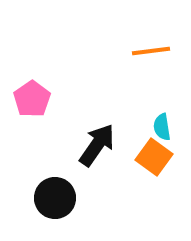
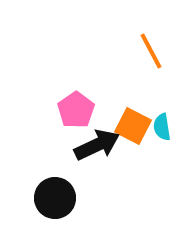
orange line: rotated 69 degrees clockwise
pink pentagon: moved 44 px right, 11 px down
black arrow: rotated 30 degrees clockwise
orange square: moved 21 px left, 31 px up; rotated 9 degrees counterclockwise
